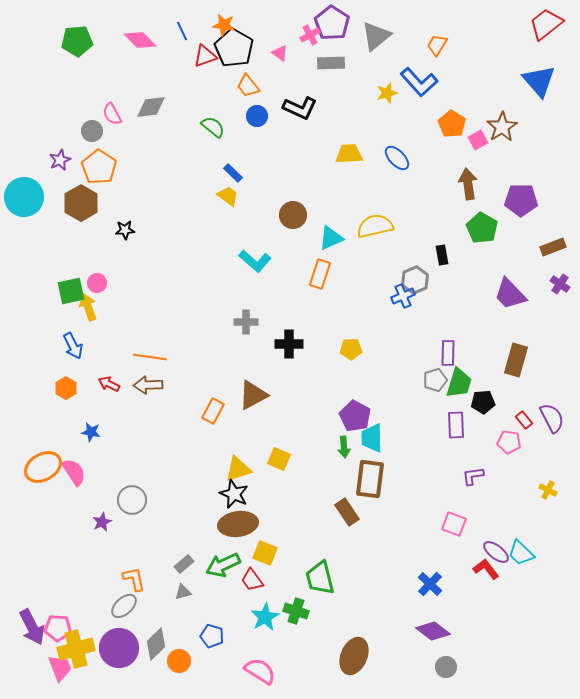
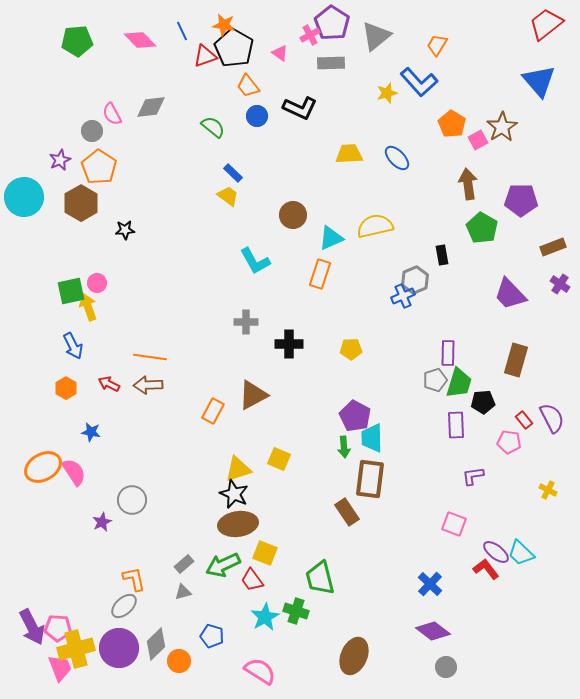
cyan L-shape at (255, 261): rotated 20 degrees clockwise
